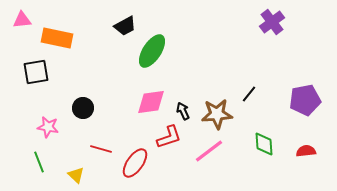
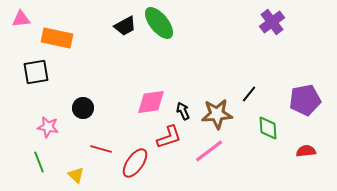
pink triangle: moved 1 px left, 1 px up
green ellipse: moved 7 px right, 28 px up; rotated 72 degrees counterclockwise
green diamond: moved 4 px right, 16 px up
